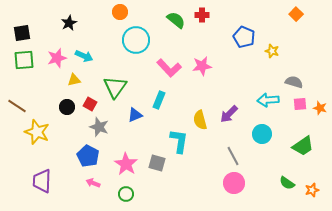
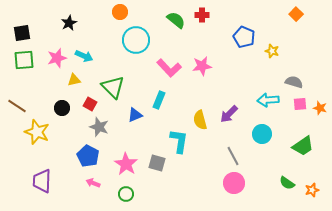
green triangle at (115, 87): moved 2 px left; rotated 20 degrees counterclockwise
black circle at (67, 107): moved 5 px left, 1 px down
